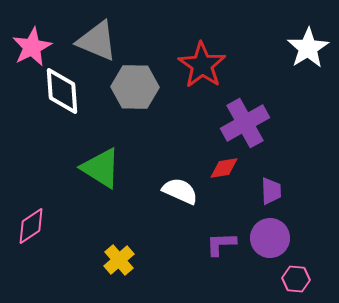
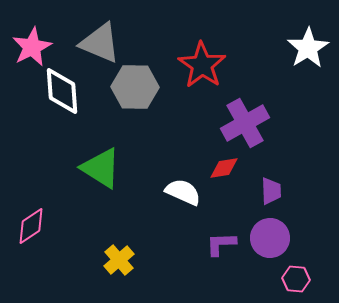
gray triangle: moved 3 px right, 2 px down
white semicircle: moved 3 px right, 1 px down
